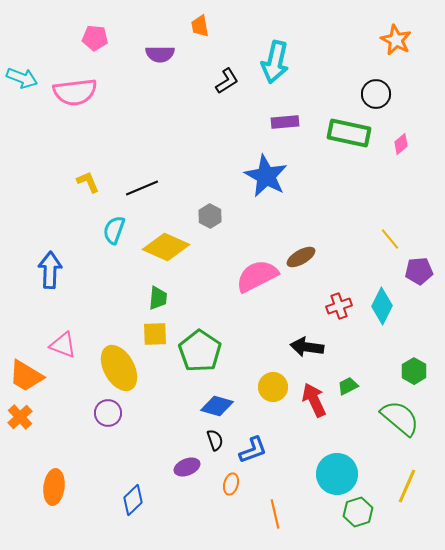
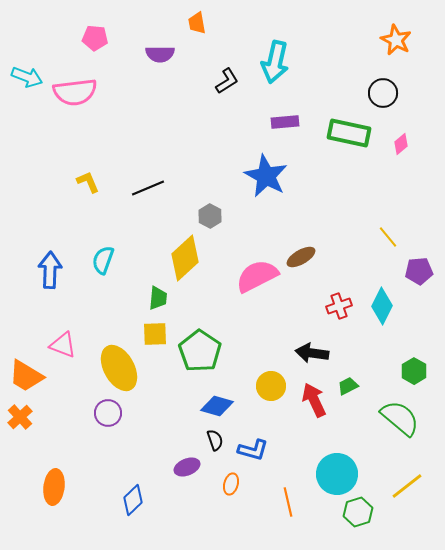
orange trapezoid at (200, 26): moved 3 px left, 3 px up
cyan arrow at (22, 78): moved 5 px right, 1 px up
black circle at (376, 94): moved 7 px right, 1 px up
black line at (142, 188): moved 6 px right
cyan semicircle at (114, 230): moved 11 px left, 30 px down
yellow line at (390, 239): moved 2 px left, 2 px up
yellow diamond at (166, 247): moved 19 px right, 11 px down; rotated 66 degrees counterclockwise
black arrow at (307, 347): moved 5 px right, 6 px down
yellow circle at (273, 387): moved 2 px left, 1 px up
blue L-shape at (253, 450): rotated 36 degrees clockwise
yellow line at (407, 486): rotated 28 degrees clockwise
orange line at (275, 514): moved 13 px right, 12 px up
